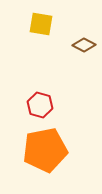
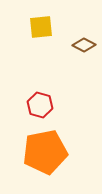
yellow square: moved 3 px down; rotated 15 degrees counterclockwise
orange pentagon: moved 2 px down
